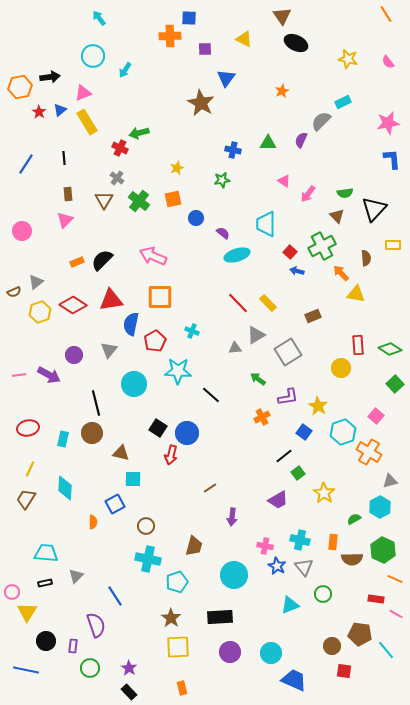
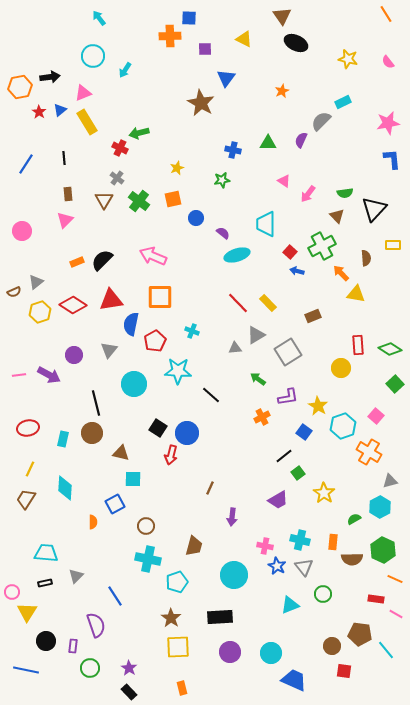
cyan hexagon at (343, 432): moved 6 px up
brown line at (210, 488): rotated 32 degrees counterclockwise
